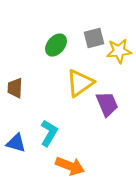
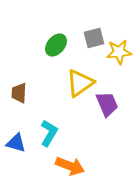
yellow star: moved 1 px down
brown trapezoid: moved 4 px right, 5 px down
